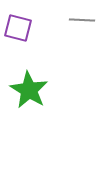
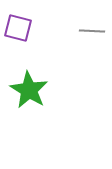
gray line: moved 10 px right, 11 px down
